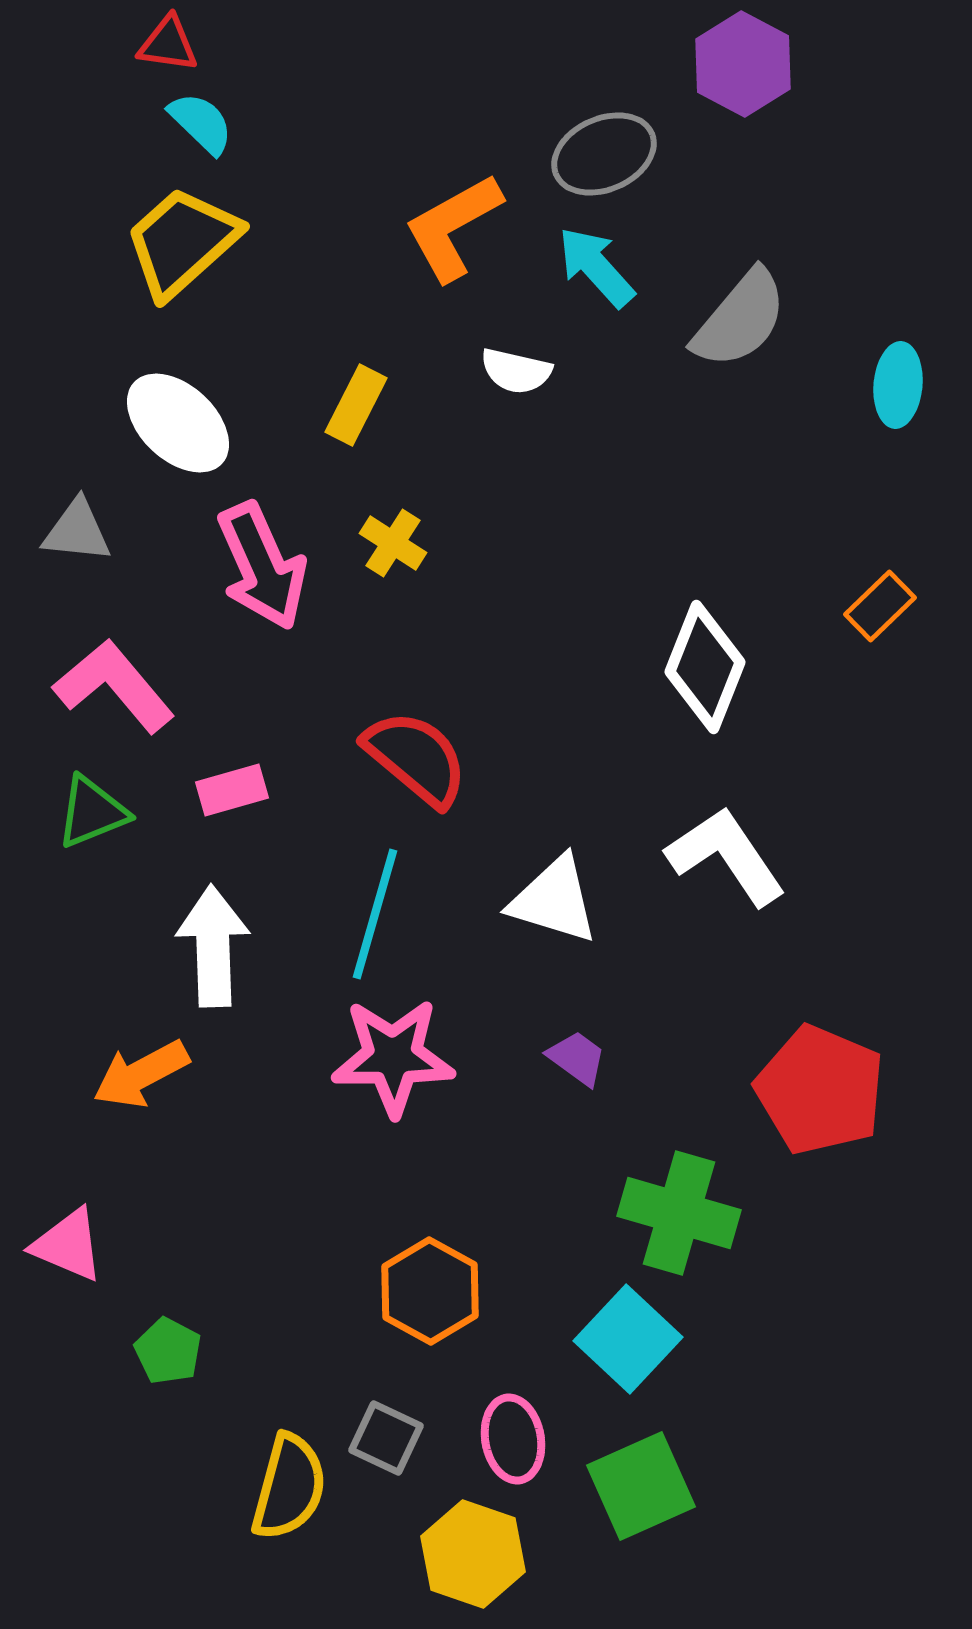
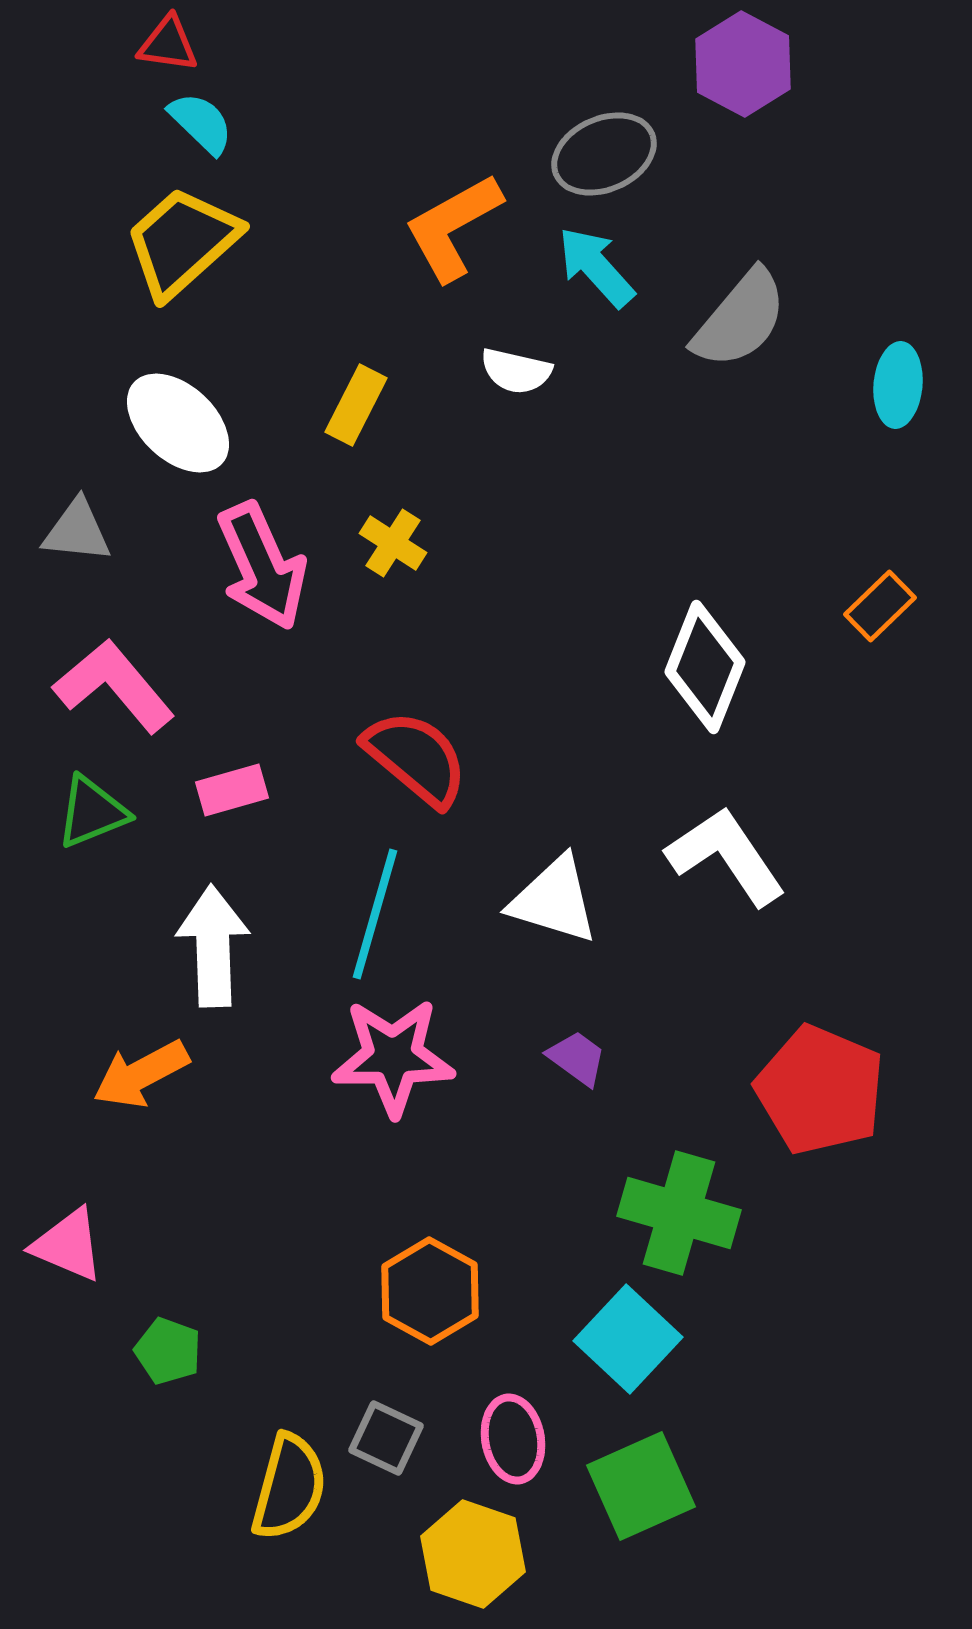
green pentagon: rotated 8 degrees counterclockwise
